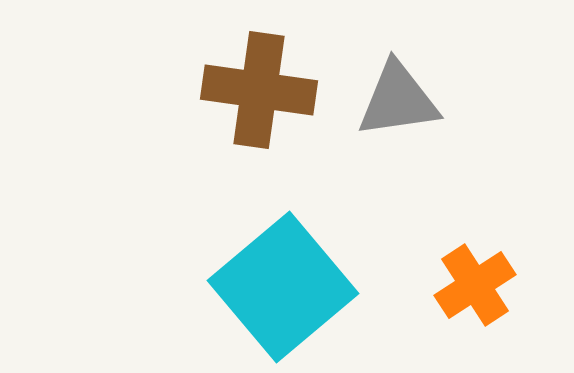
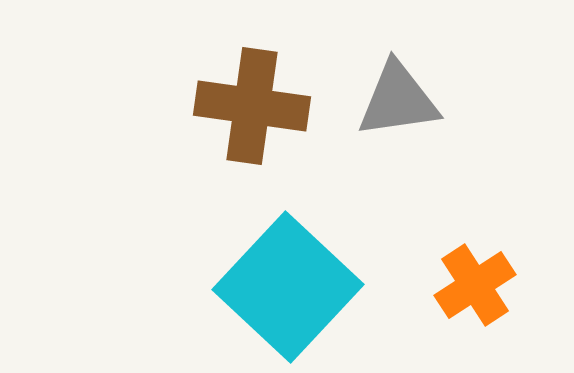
brown cross: moved 7 px left, 16 px down
cyan square: moved 5 px right; rotated 7 degrees counterclockwise
